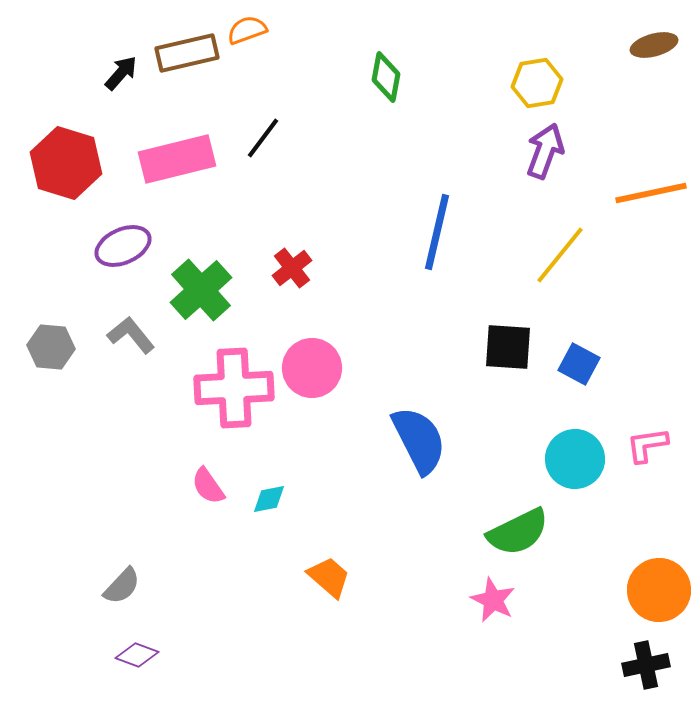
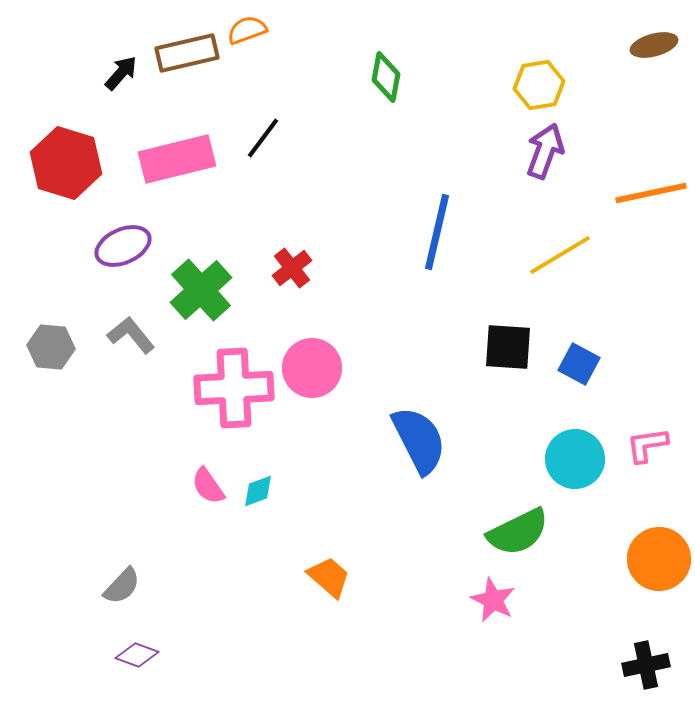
yellow hexagon: moved 2 px right, 2 px down
yellow line: rotated 20 degrees clockwise
cyan diamond: moved 11 px left, 8 px up; rotated 9 degrees counterclockwise
orange circle: moved 31 px up
